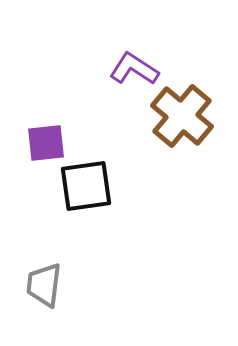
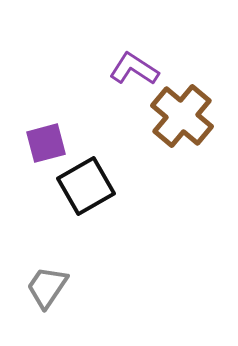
purple square: rotated 9 degrees counterclockwise
black square: rotated 22 degrees counterclockwise
gray trapezoid: moved 3 px right, 2 px down; rotated 27 degrees clockwise
